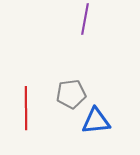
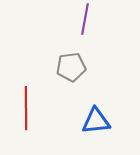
gray pentagon: moved 27 px up
